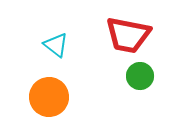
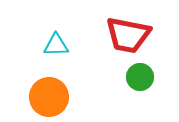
cyan triangle: rotated 40 degrees counterclockwise
green circle: moved 1 px down
